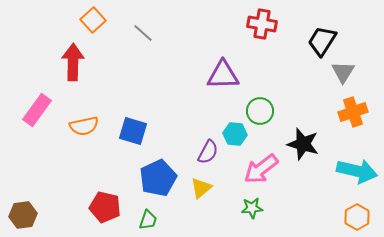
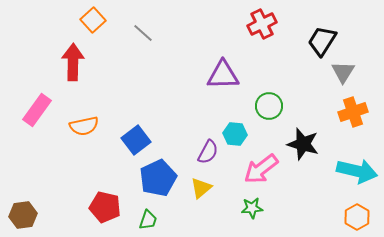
red cross: rotated 36 degrees counterclockwise
green circle: moved 9 px right, 5 px up
blue square: moved 3 px right, 9 px down; rotated 36 degrees clockwise
